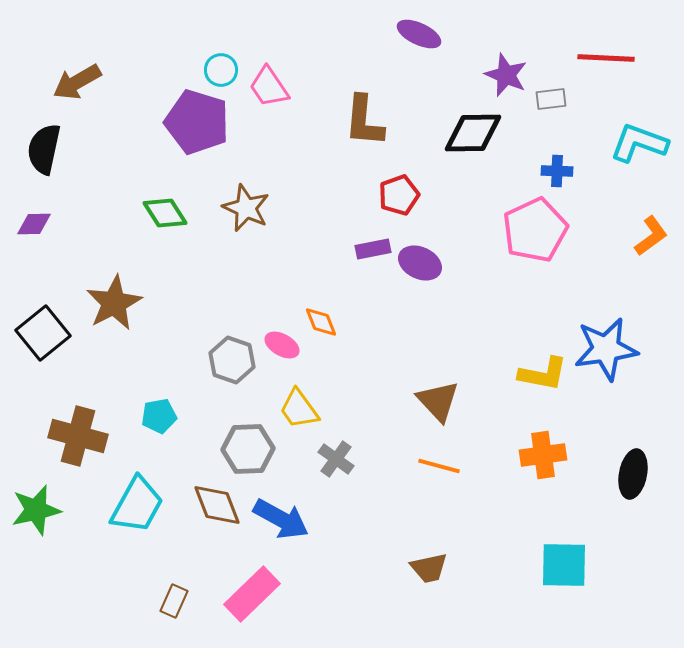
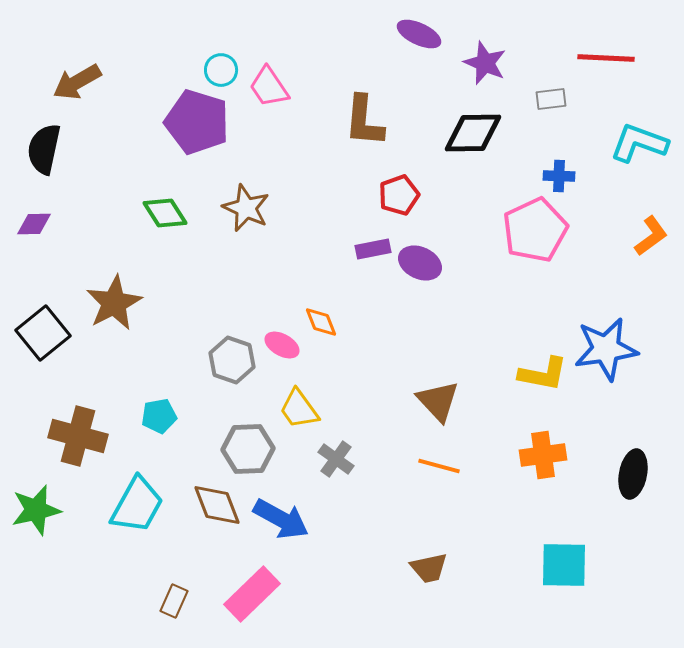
purple star at (506, 75): moved 21 px left, 12 px up
blue cross at (557, 171): moved 2 px right, 5 px down
